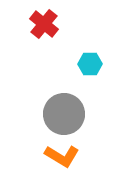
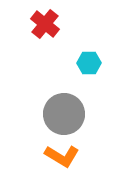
red cross: moved 1 px right
cyan hexagon: moved 1 px left, 1 px up
